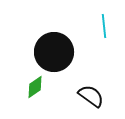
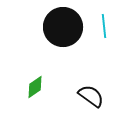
black circle: moved 9 px right, 25 px up
